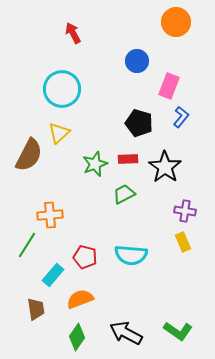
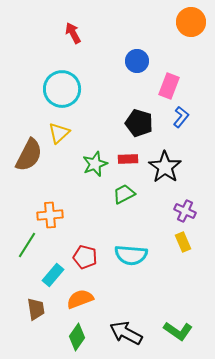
orange circle: moved 15 px right
purple cross: rotated 15 degrees clockwise
